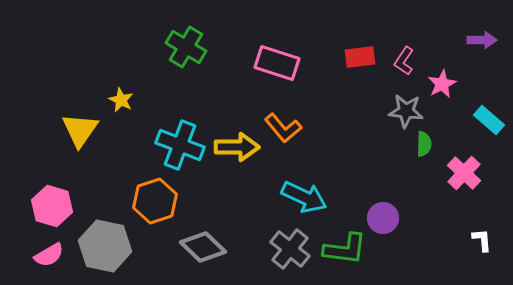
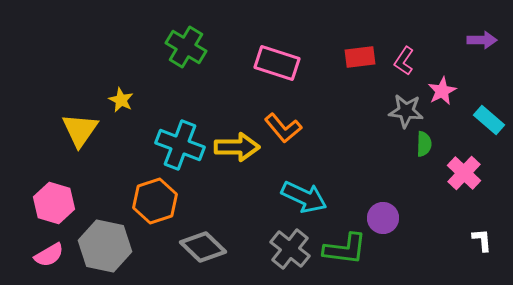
pink star: moved 7 px down
pink hexagon: moved 2 px right, 3 px up
